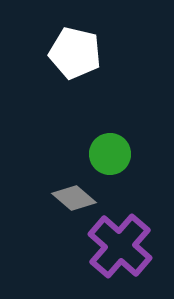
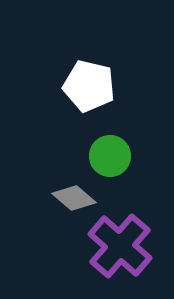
white pentagon: moved 14 px right, 33 px down
green circle: moved 2 px down
